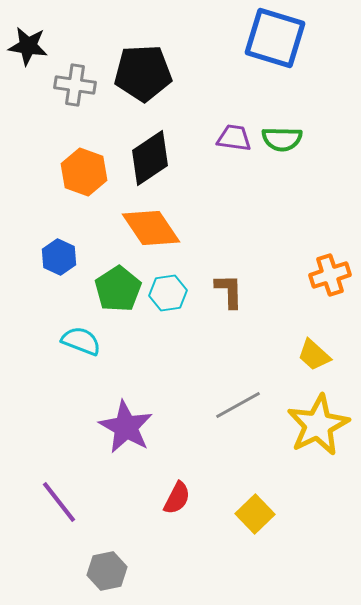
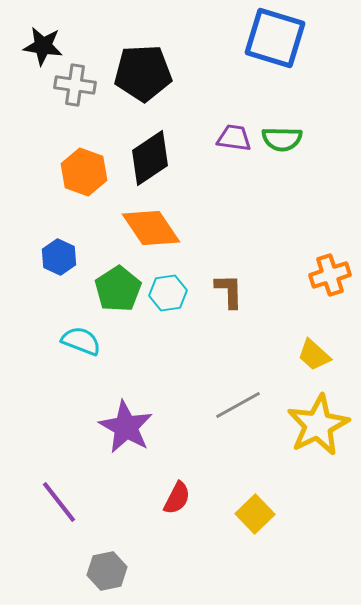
black star: moved 15 px right
